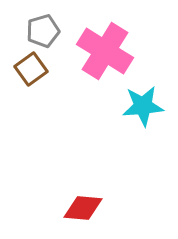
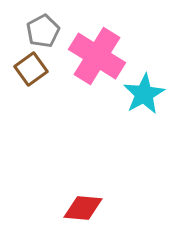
gray pentagon: rotated 12 degrees counterclockwise
pink cross: moved 8 px left, 5 px down
cyan star: moved 1 px right, 12 px up; rotated 24 degrees counterclockwise
